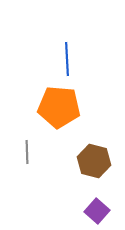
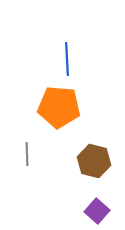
gray line: moved 2 px down
